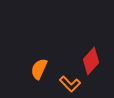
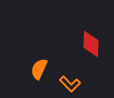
red diamond: moved 17 px up; rotated 40 degrees counterclockwise
